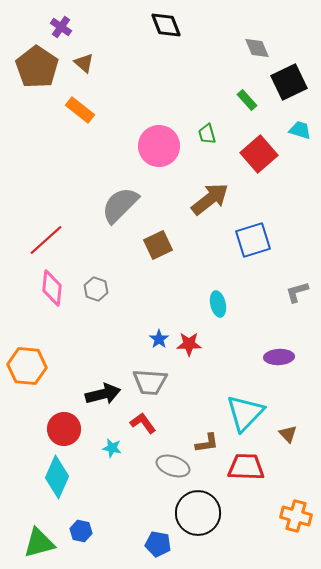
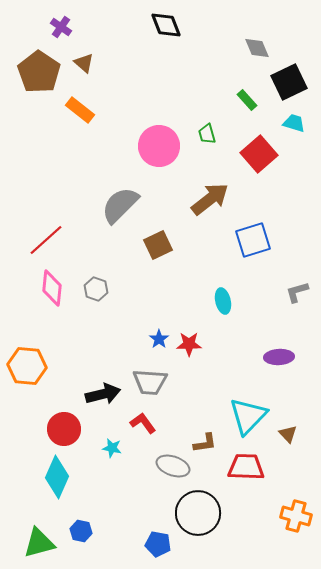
brown pentagon at (37, 67): moved 2 px right, 5 px down
cyan trapezoid at (300, 130): moved 6 px left, 7 px up
cyan ellipse at (218, 304): moved 5 px right, 3 px up
cyan triangle at (245, 413): moved 3 px right, 3 px down
brown L-shape at (207, 443): moved 2 px left
